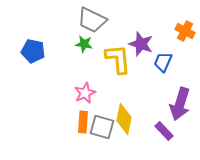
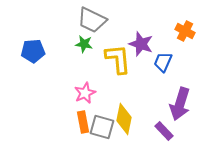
blue pentagon: rotated 15 degrees counterclockwise
orange rectangle: rotated 15 degrees counterclockwise
